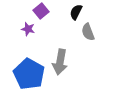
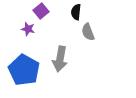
black semicircle: rotated 21 degrees counterclockwise
gray arrow: moved 3 px up
blue pentagon: moved 5 px left, 4 px up
